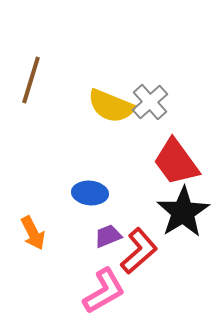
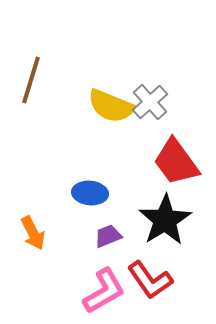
black star: moved 18 px left, 8 px down
red L-shape: moved 11 px right, 29 px down; rotated 96 degrees clockwise
